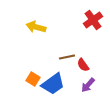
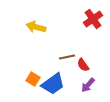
red cross: moved 1 px up
